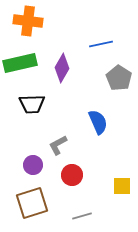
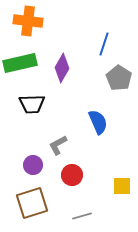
blue line: moved 3 px right; rotated 60 degrees counterclockwise
